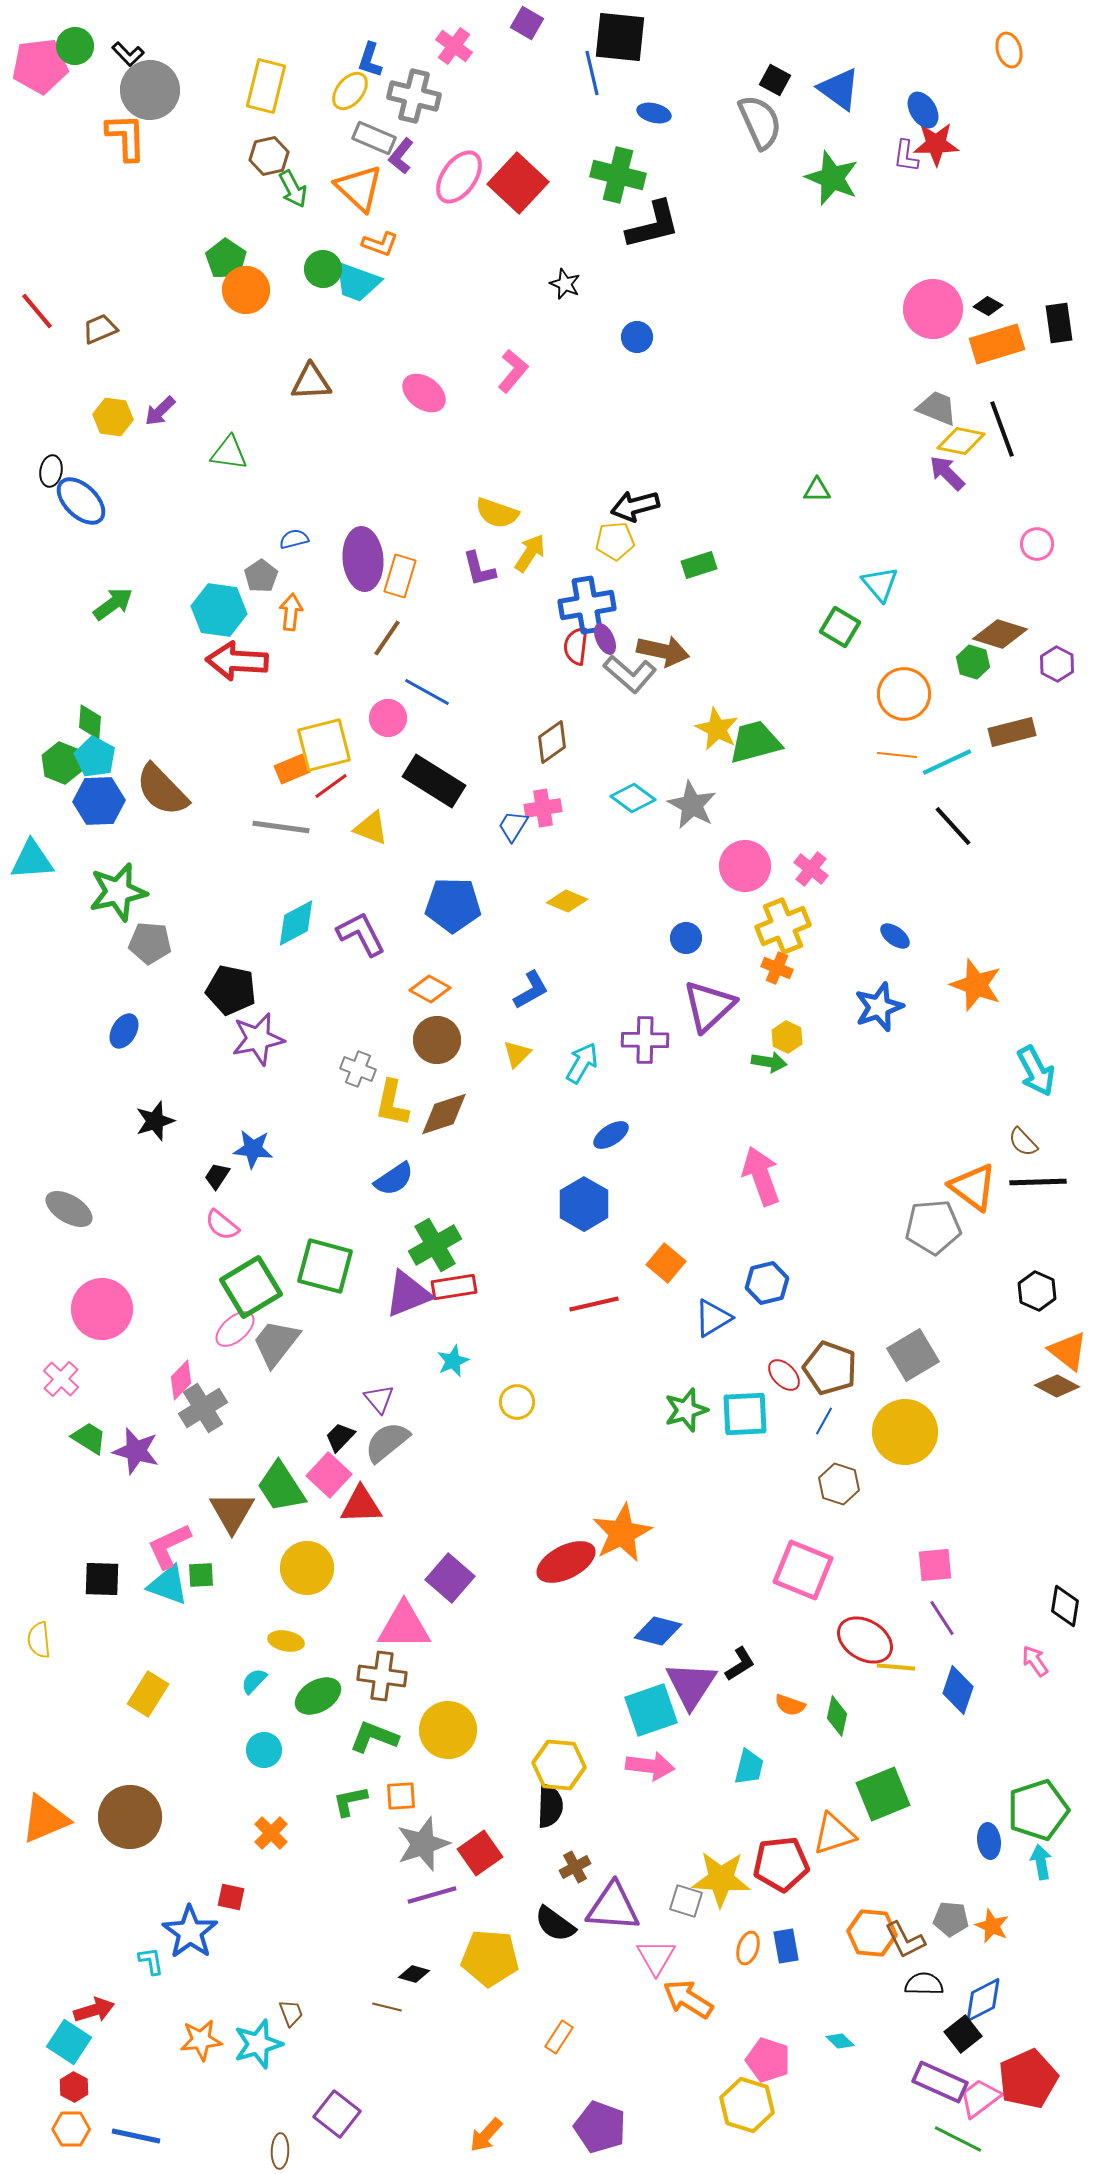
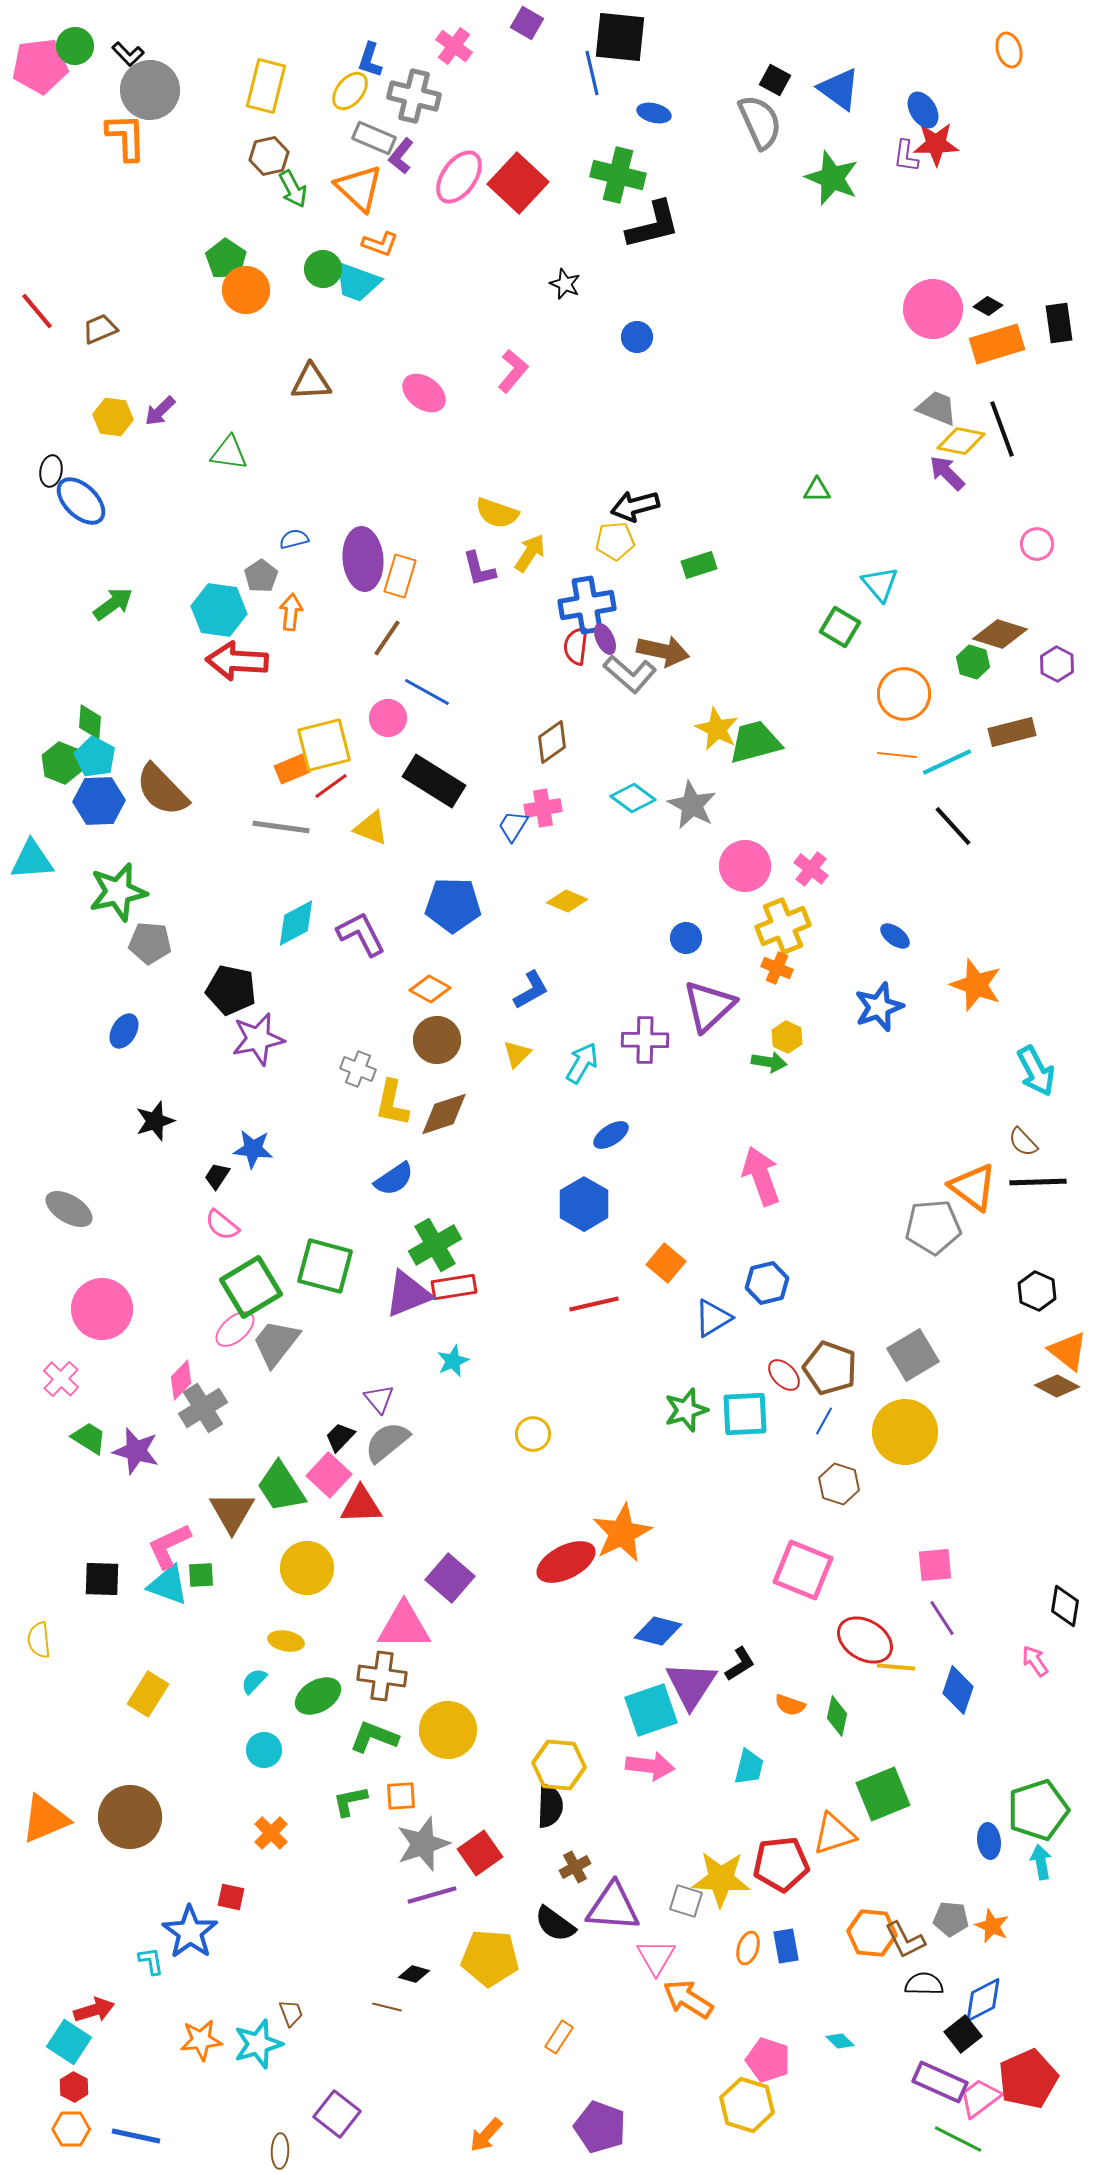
yellow circle at (517, 1402): moved 16 px right, 32 px down
